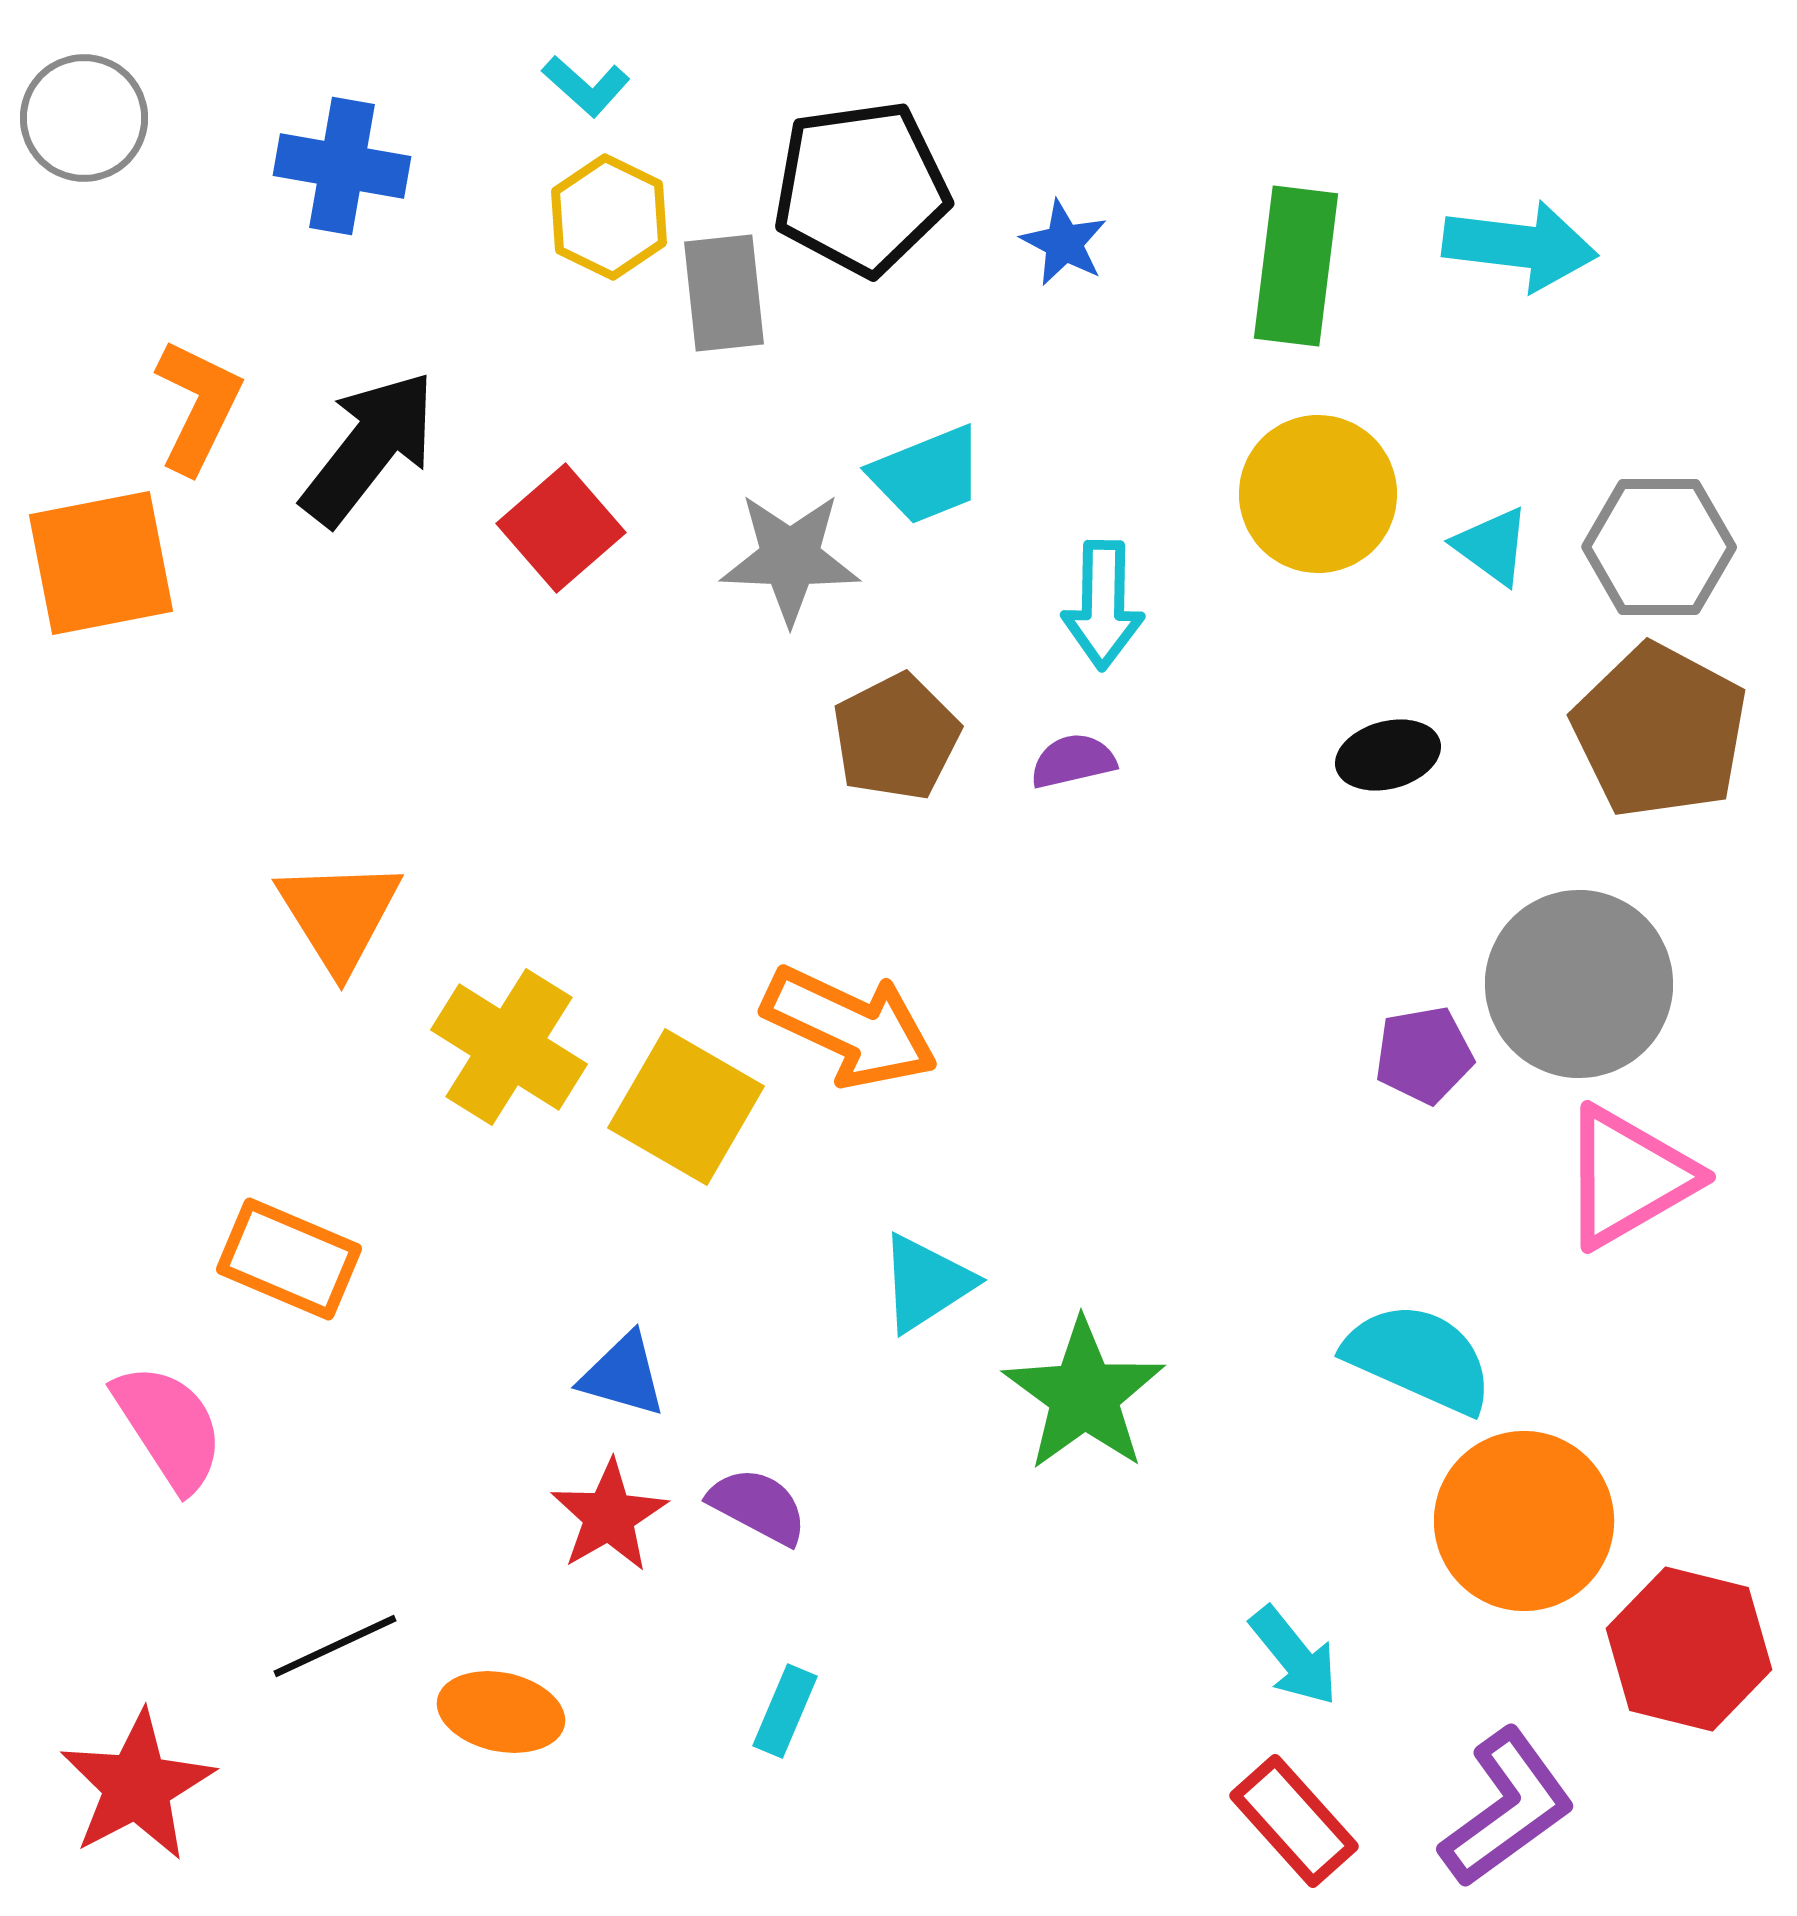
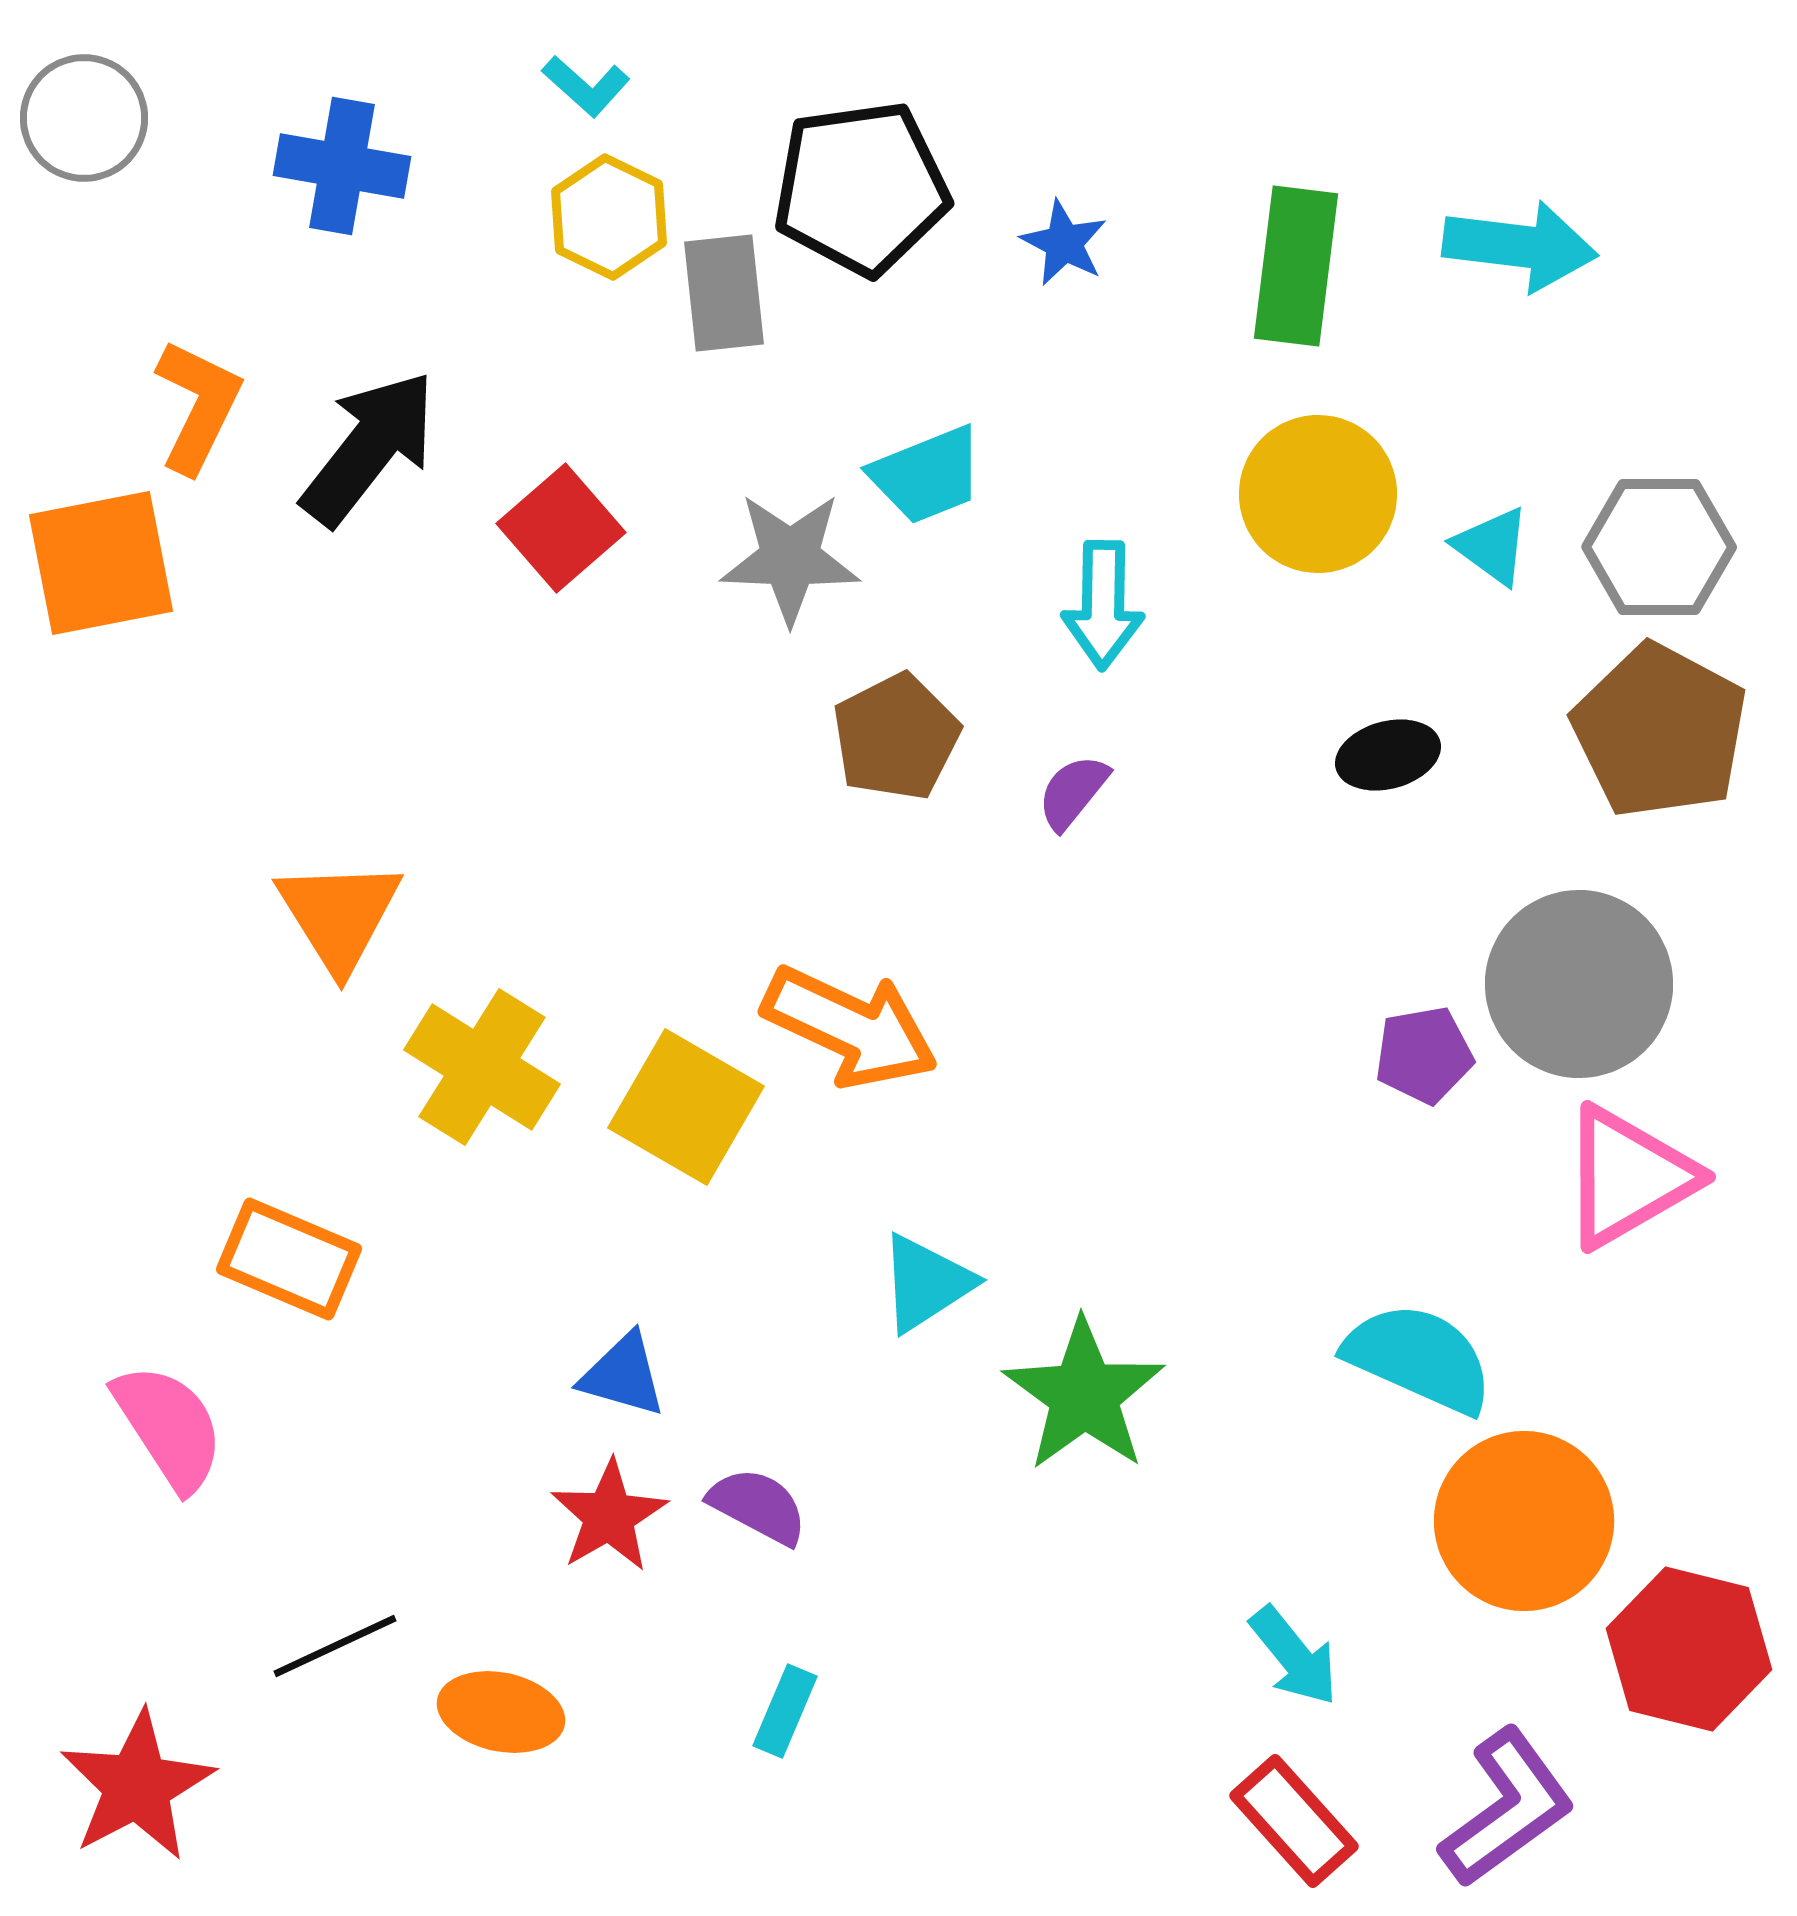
purple semicircle at (1073, 761): moved 31 px down; rotated 38 degrees counterclockwise
yellow cross at (509, 1047): moved 27 px left, 20 px down
